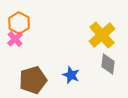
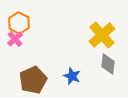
blue star: moved 1 px right, 1 px down
brown pentagon: rotated 8 degrees counterclockwise
